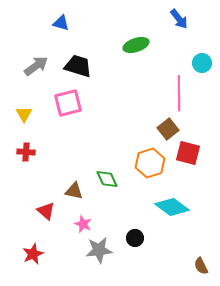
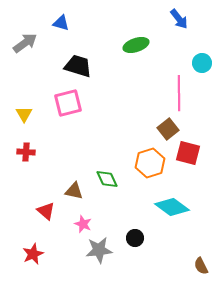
gray arrow: moved 11 px left, 23 px up
